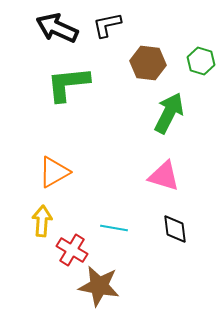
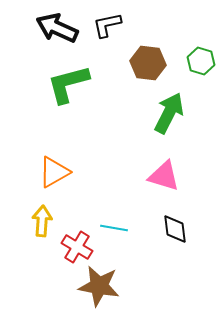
green L-shape: rotated 9 degrees counterclockwise
red cross: moved 5 px right, 3 px up
